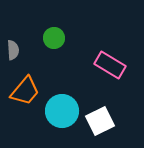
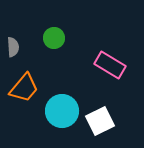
gray semicircle: moved 3 px up
orange trapezoid: moved 1 px left, 3 px up
